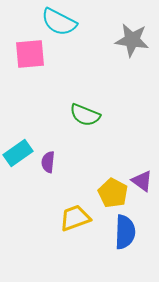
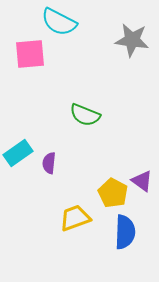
purple semicircle: moved 1 px right, 1 px down
